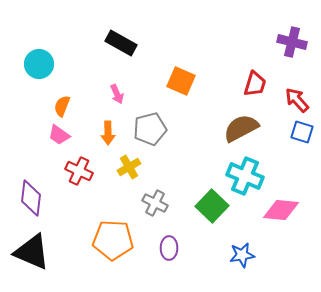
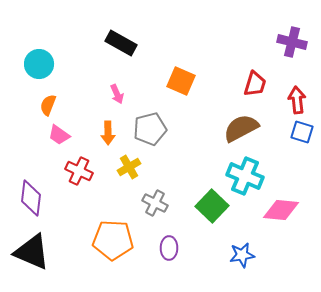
red arrow: rotated 36 degrees clockwise
orange semicircle: moved 14 px left, 1 px up
